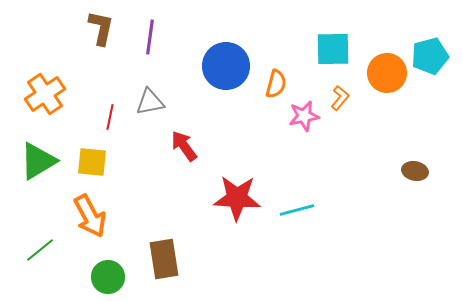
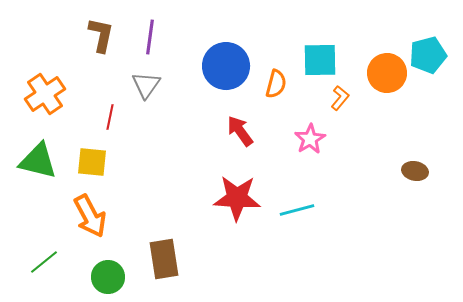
brown L-shape: moved 7 px down
cyan square: moved 13 px left, 11 px down
cyan pentagon: moved 2 px left, 1 px up
gray triangle: moved 4 px left, 17 px up; rotated 44 degrees counterclockwise
pink star: moved 6 px right, 23 px down; rotated 20 degrees counterclockwise
red arrow: moved 56 px right, 15 px up
green triangle: rotated 45 degrees clockwise
green line: moved 4 px right, 12 px down
